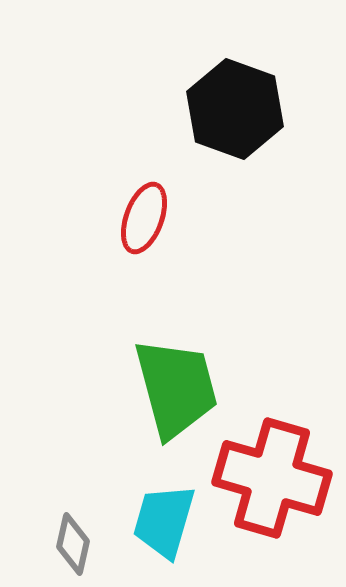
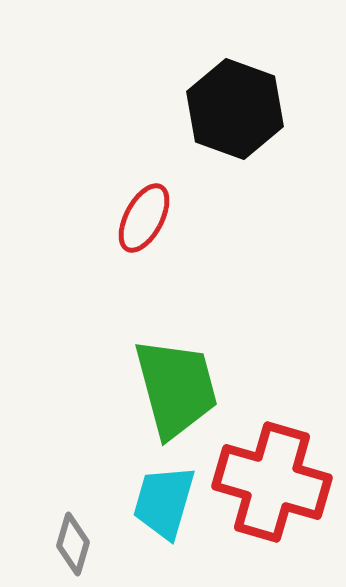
red ellipse: rotated 8 degrees clockwise
red cross: moved 4 px down
cyan trapezoid: moved 19 px up
gray diamond: rotated 4 degrees clockwise
